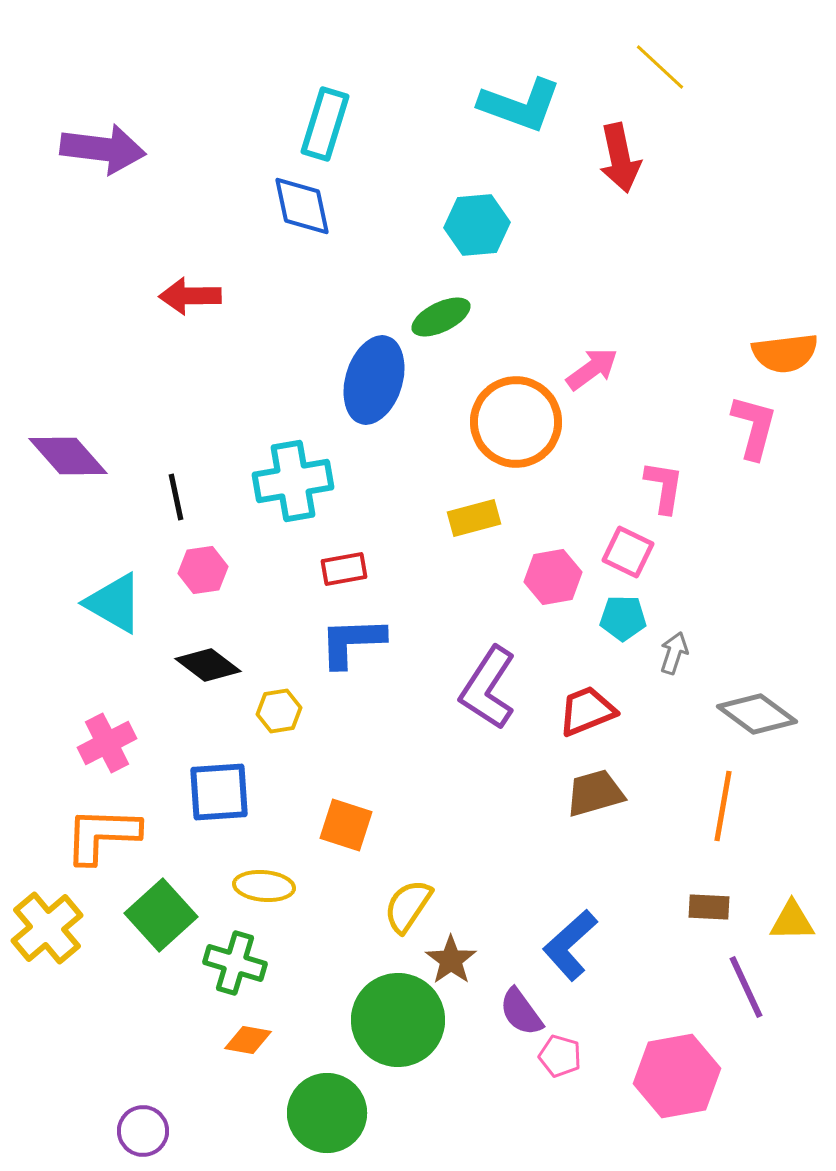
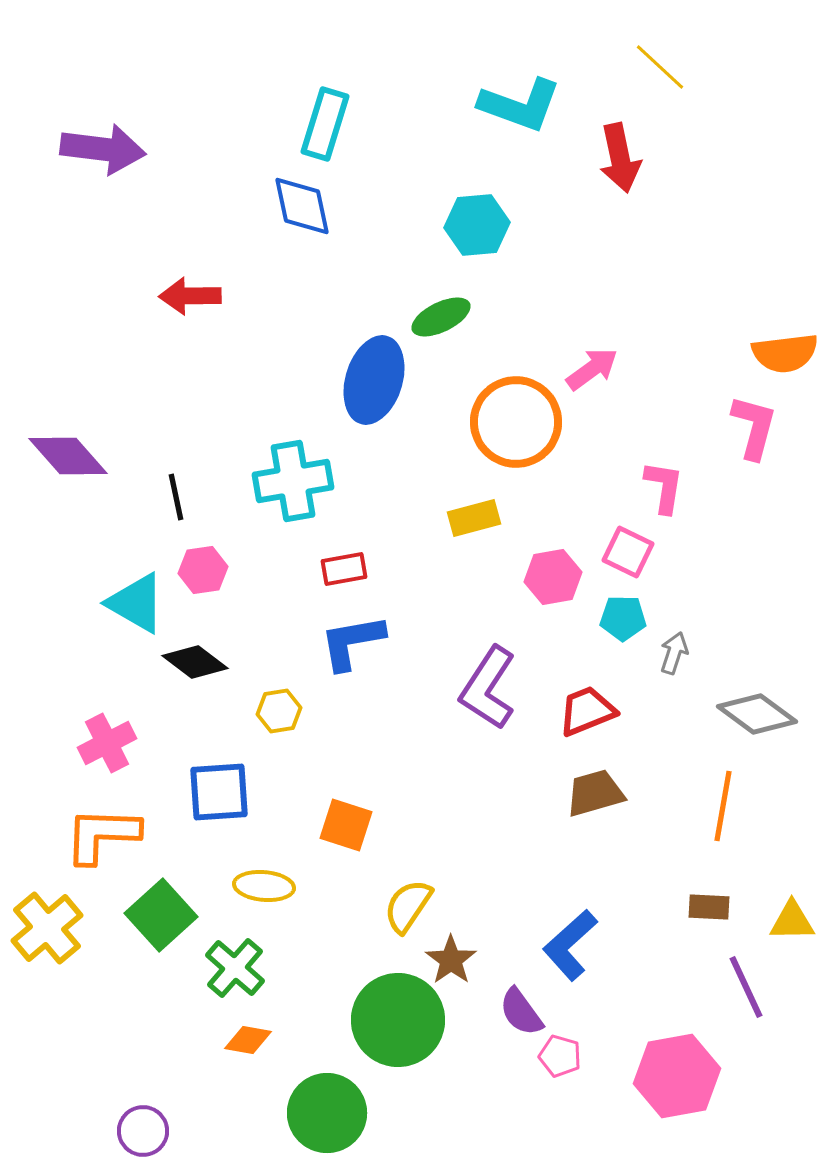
cyan triangle at (114, 603): moved 22 px right
blue L-shape at (352, 642): rotated 8 degrees counterclockwise
black diamond at (208, 665): moved 13 px left, 3 px up
green cross at (235, 963): moved 5 px down; rotated 24 degrees clockwise
